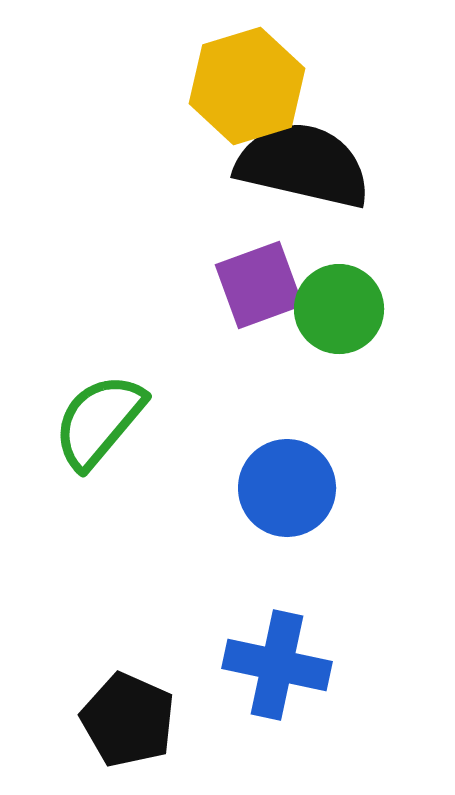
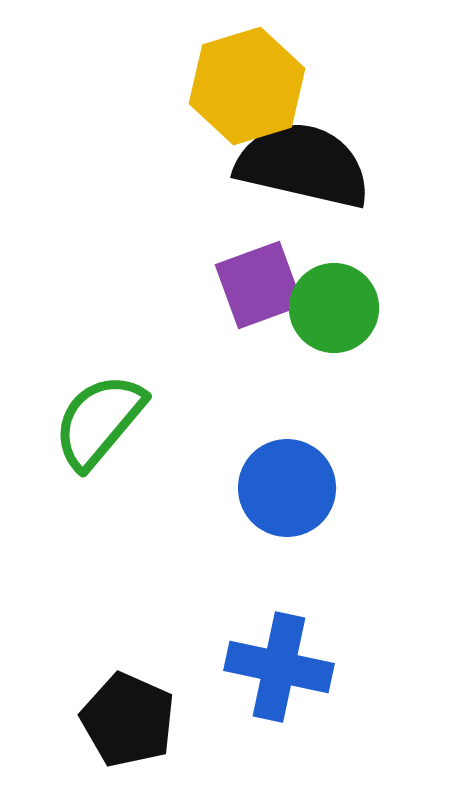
green circle: moved 5 px left, 1 px up
blue cross: moved 2 px right, 2 px down
